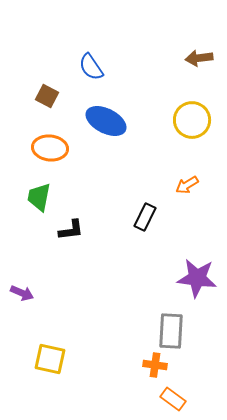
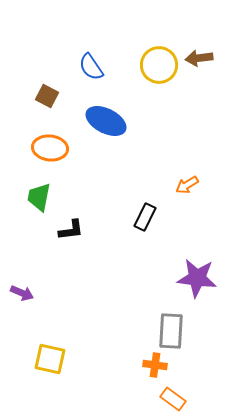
yellow circle: moved 33 px left, 55 px up
